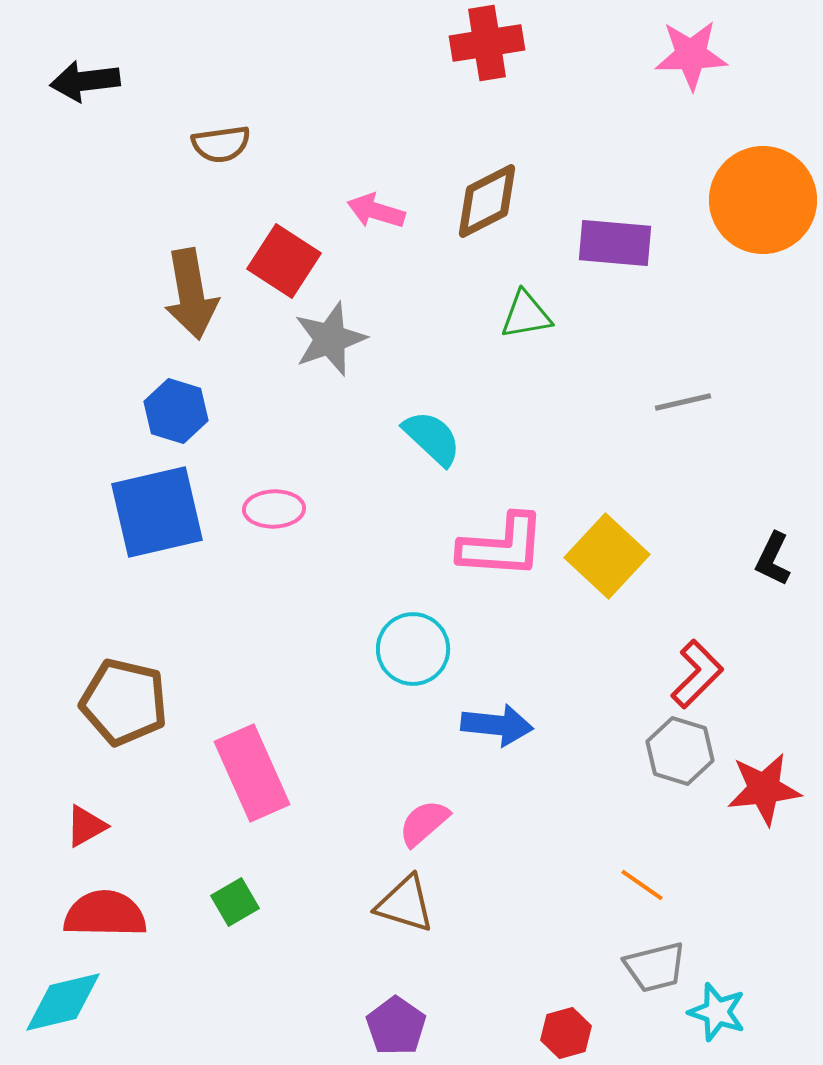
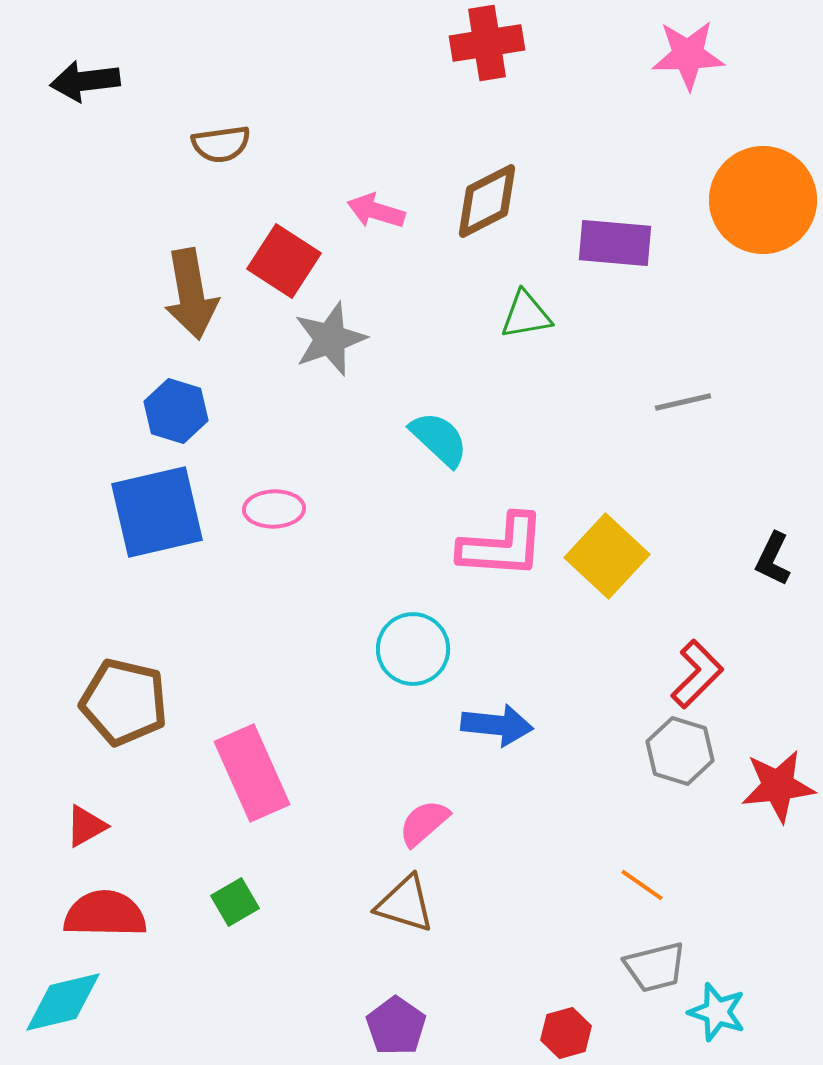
pink star: moved 3 px left
cyan semicircle: moved 7 px right, 1 px down
red star: moved 14 px right, 3 px up
